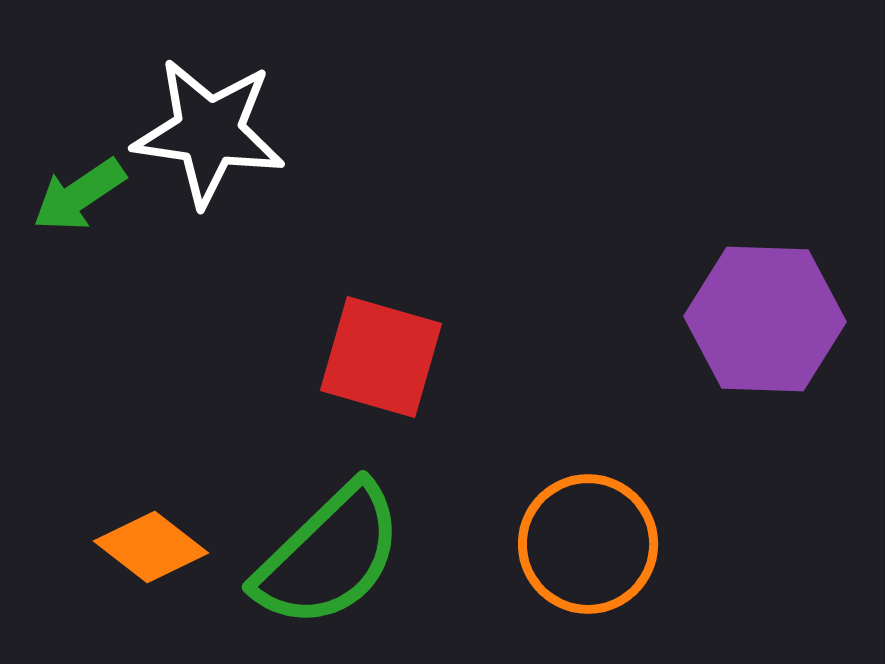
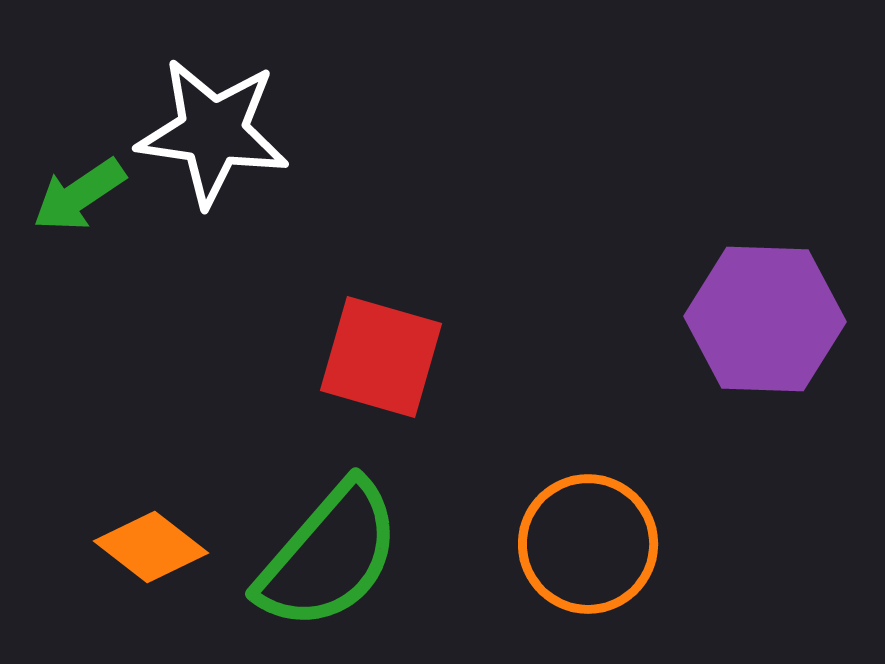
white star: moved 4 px right
green semicircle: rotated 5 degrees counterclockwise
